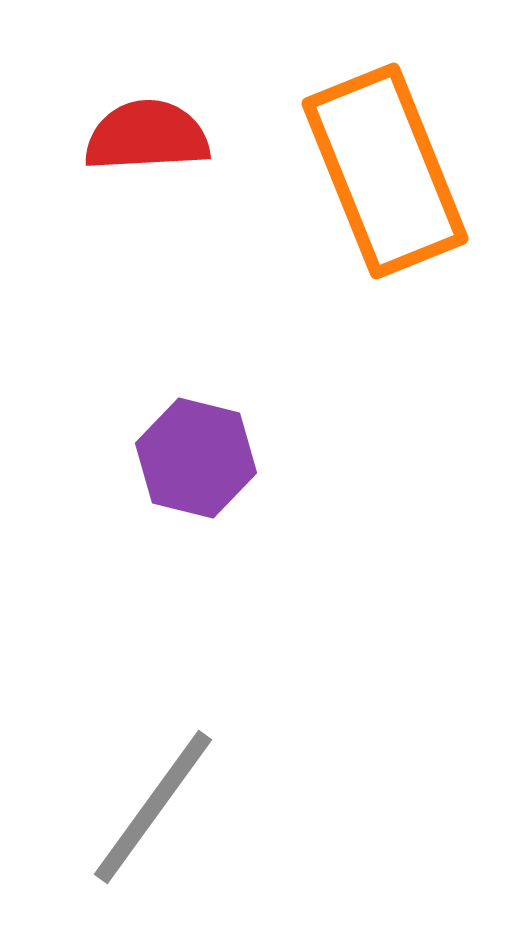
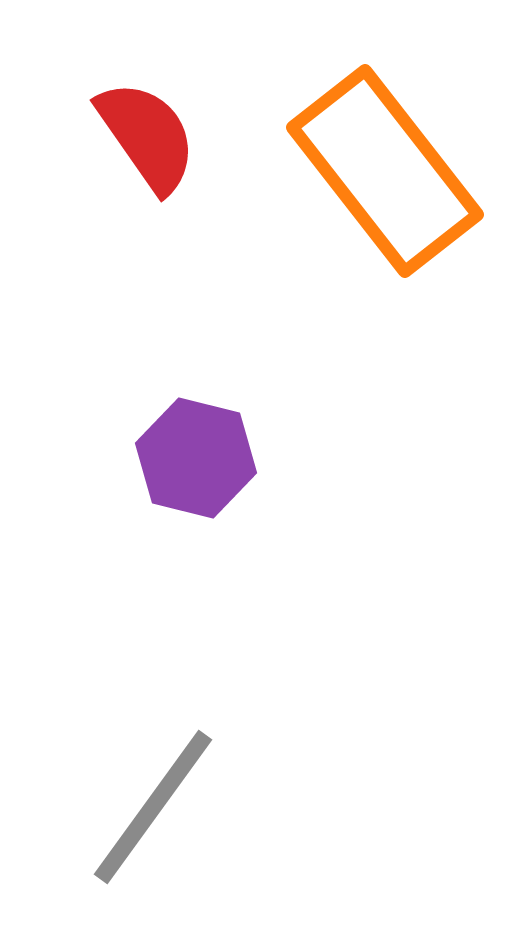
red semicircle: rotated 58 degrees clockwise
orange rectangle: rotated 16 degrees counterclockwise
